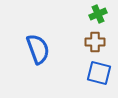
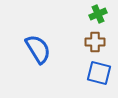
blue semicircle: rotated 12 degrees counterclockwise
